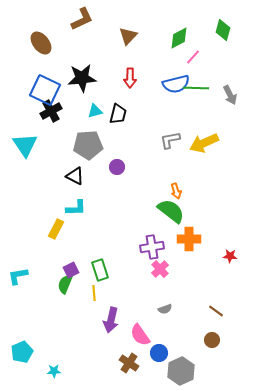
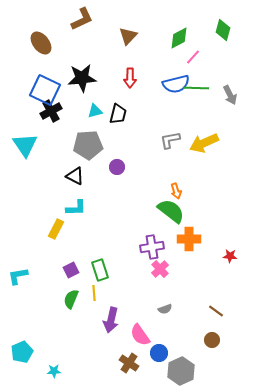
green semicircle at (65, 284): moved 6 px right, 15 px down
